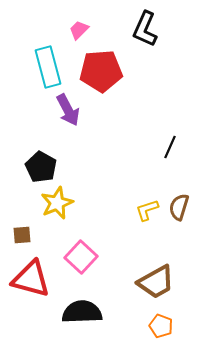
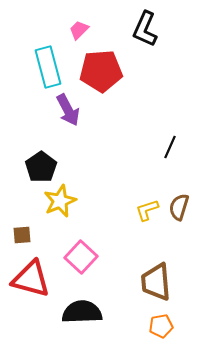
black pentagon: rotated 8 degrees clockwise
yellow star: moved 3 px right, 2 px up
brown trapezoid: rotated 114 degrees clockwise
orange pentagon: rotated 30 degrees counterclockwise
